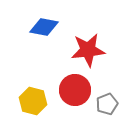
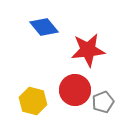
blue diamond: rotated 40 degrees clockwise
gray pentagon: moved 4 px left, 2 px up
